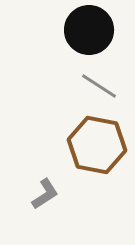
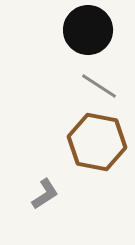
black circle: moved 1 px left
brown hexagon: moved 3 px up
